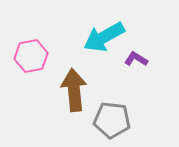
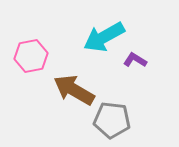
purple L-shape: moved 1 px left, 1 px down
brown arrow: rotated 54 degrees counterclockwise
